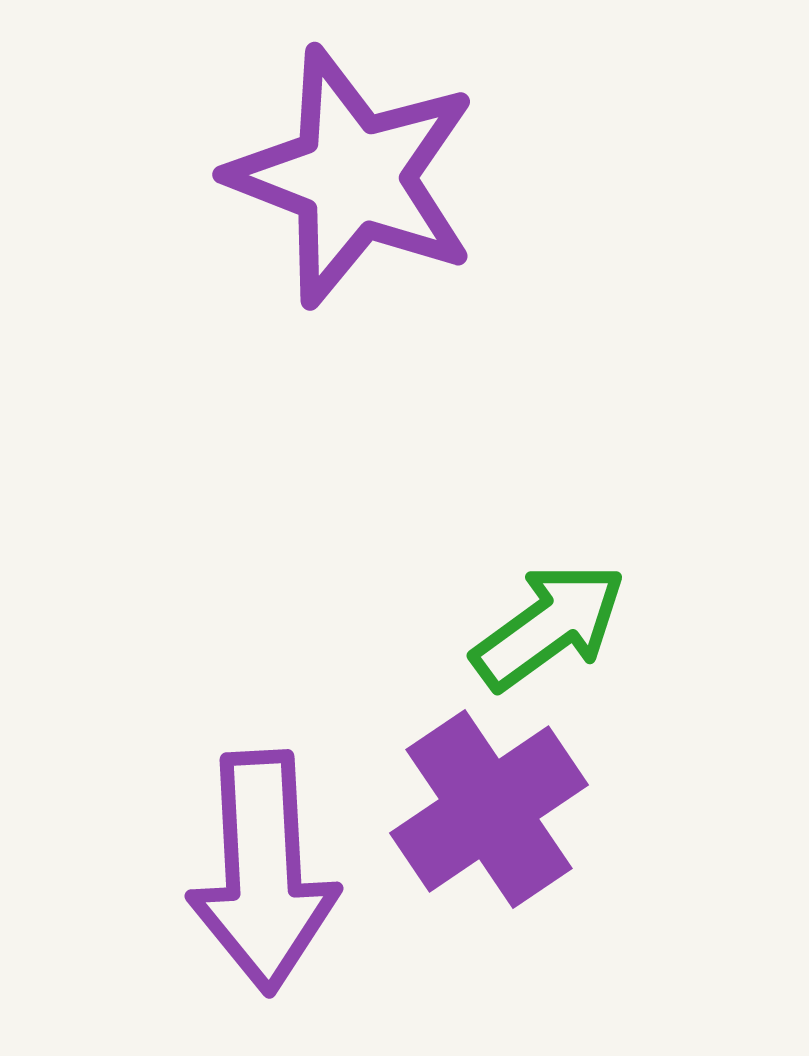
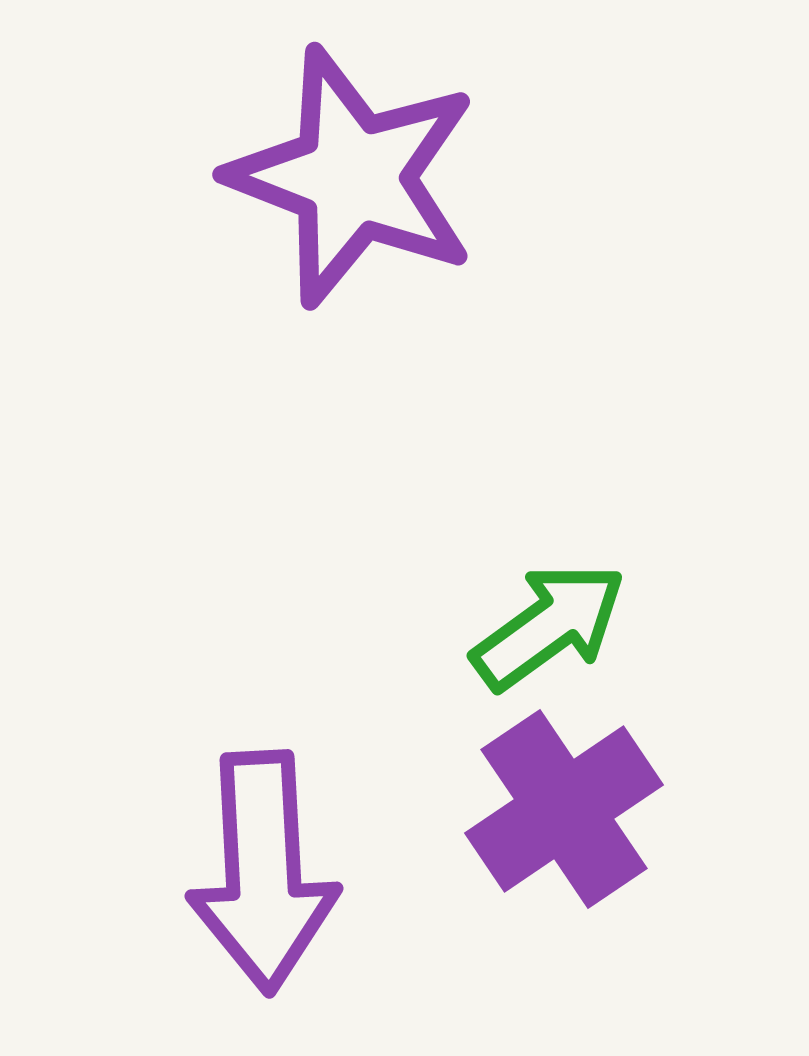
purple cross: moved 75 px right
